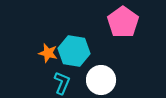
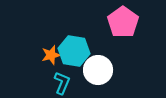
orange star: moved 3 px right, 2 px down; rotated 30 degrees counterclockwise
white circle: moved 3 px left, 10 px up
